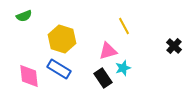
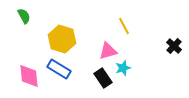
green semicircle: rotated 98 degrees counterclockwise
